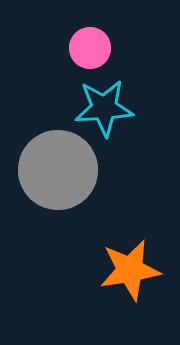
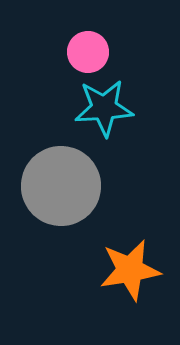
pink circle: moved 2 px left, 4 px down
gray circle: moved 3 px right, 16 px down
